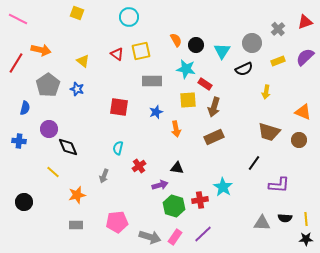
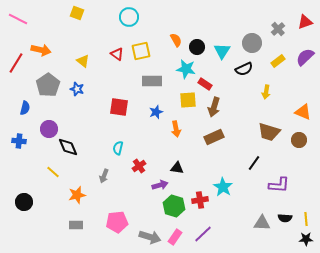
black circle at (196, 45): moved 1 px right, 2 px down
yellow rectangle at (278, 61): rotated 16 degrees counterclockwise
